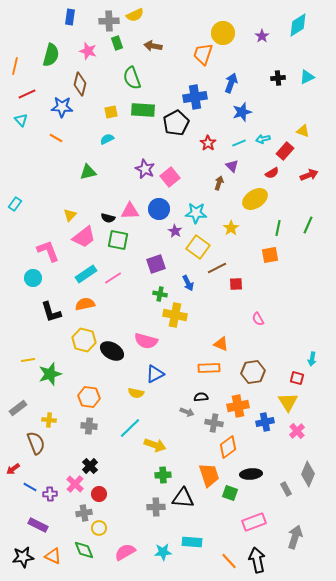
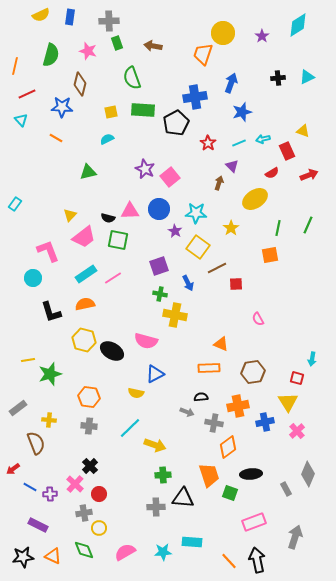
yellow semicircle at (135, 15): moved 94 px left
red rectangle at (285, 151): moved 2 px right; rotated 66 degrees counterclockwise
purple square at (156, 264): moved 3 px right, 2 px down
